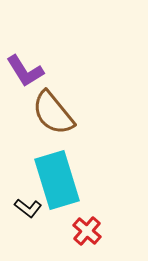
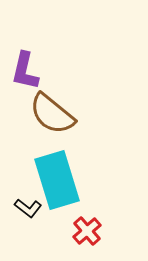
purple L-shape: rotated 45 degrees clockwise
brown semicircle: moved 1 px left, 1 px down; rotated 12 degrees counterclockwise
red cross: rotated 8 degrees clockwise
